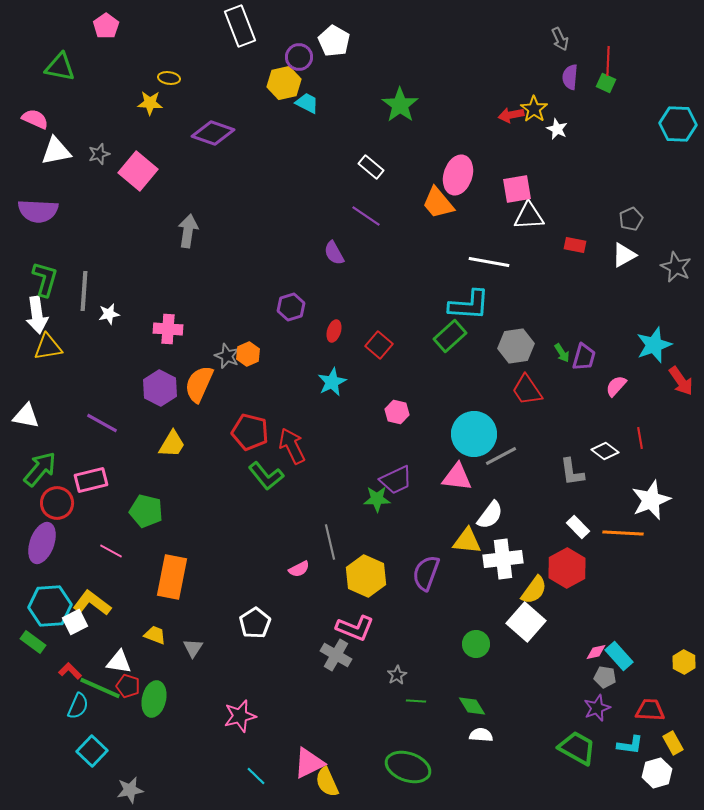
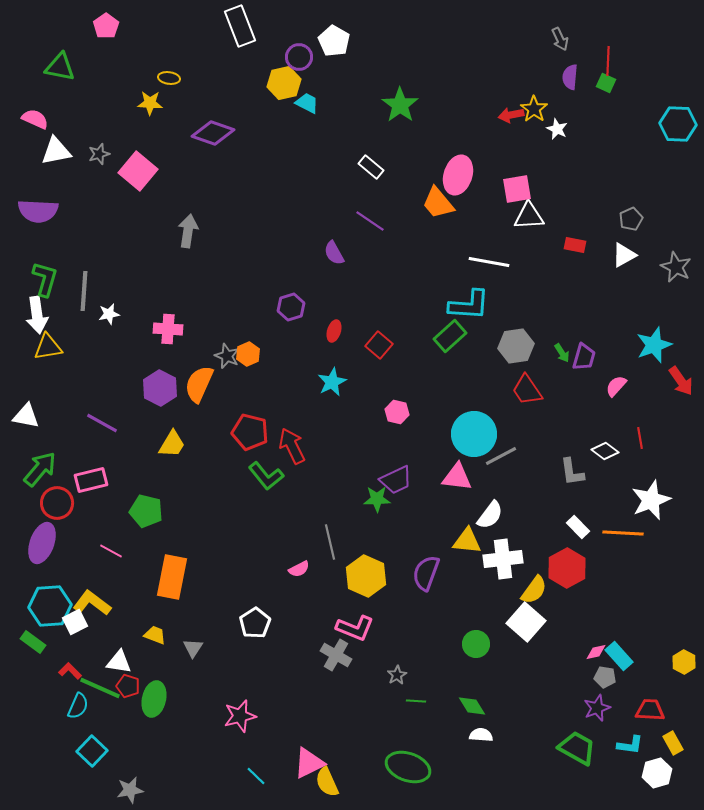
purple line at (366, 216): moved 4 px right, 5 px down
